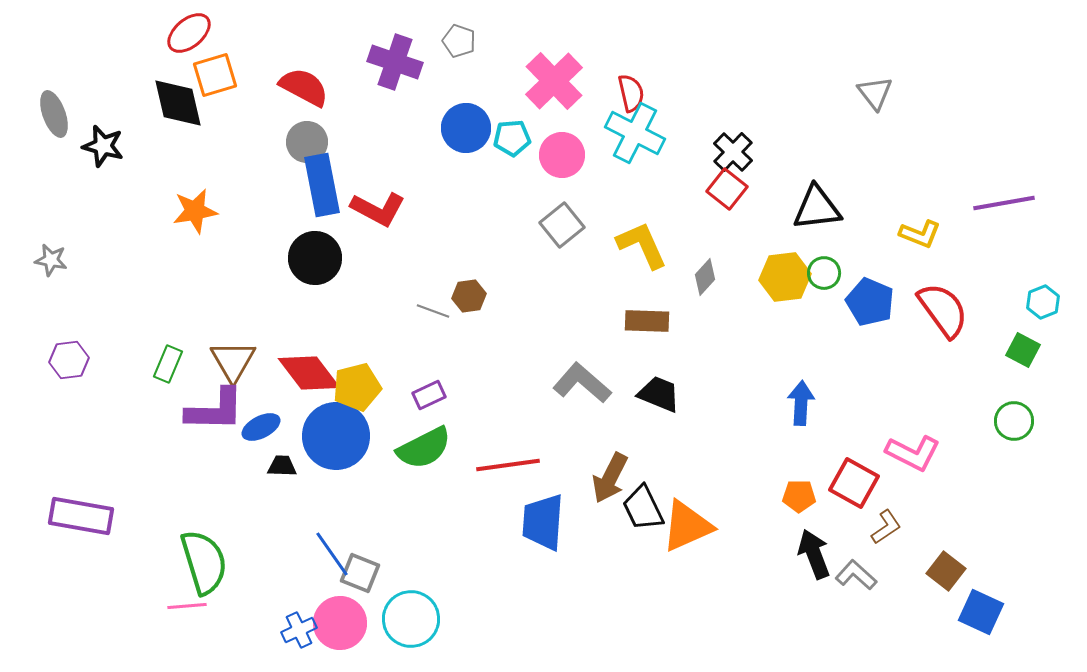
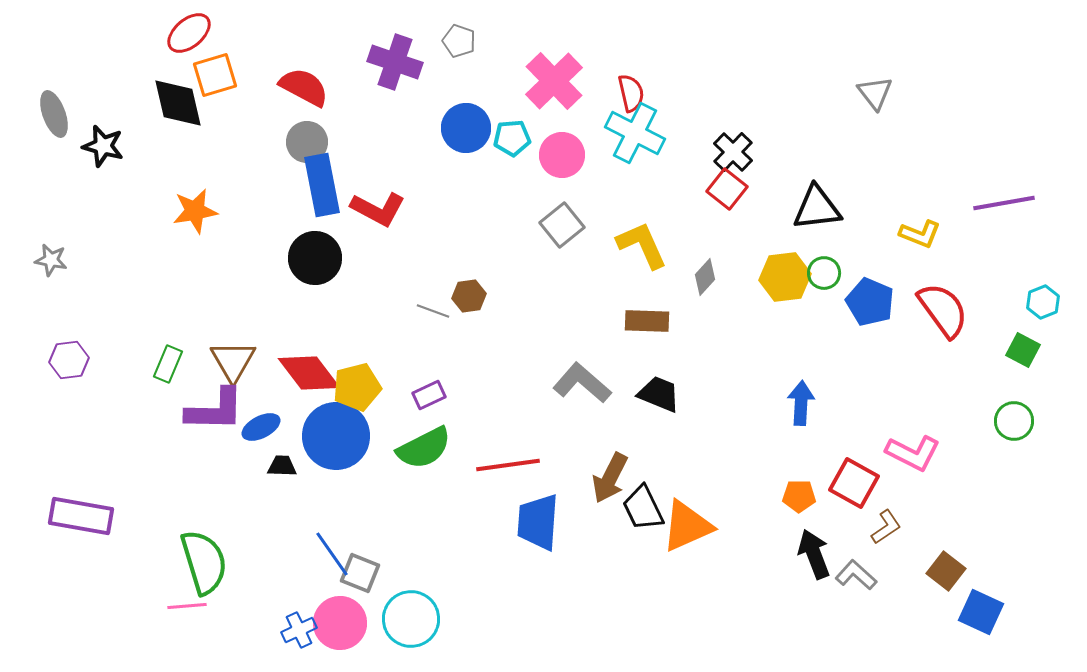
blue trapezoid at (543, 522): moved 5 px left
